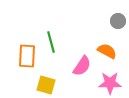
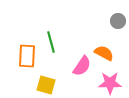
orange semicircle: moved 3 px left, 2 px down
